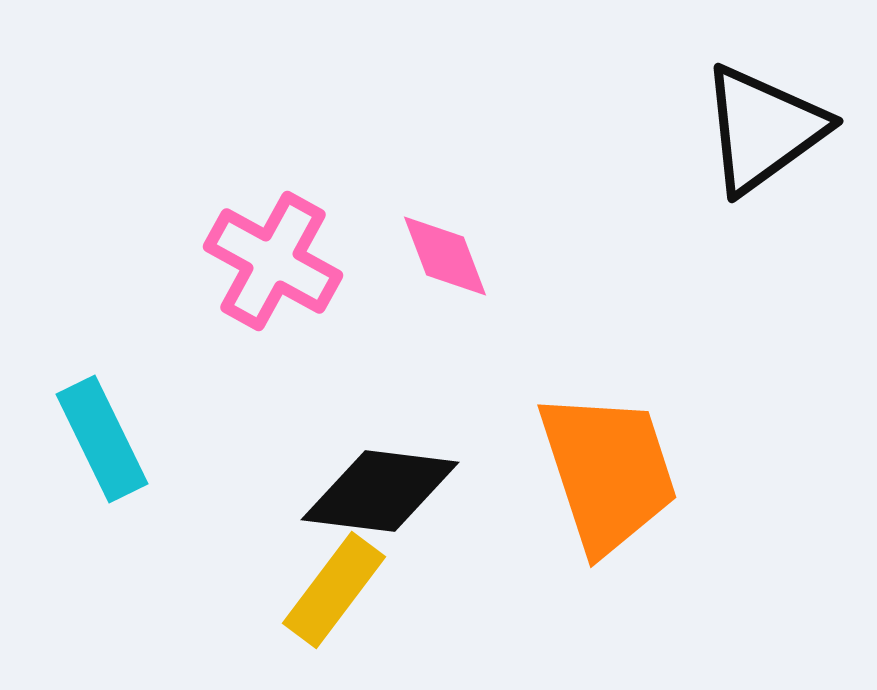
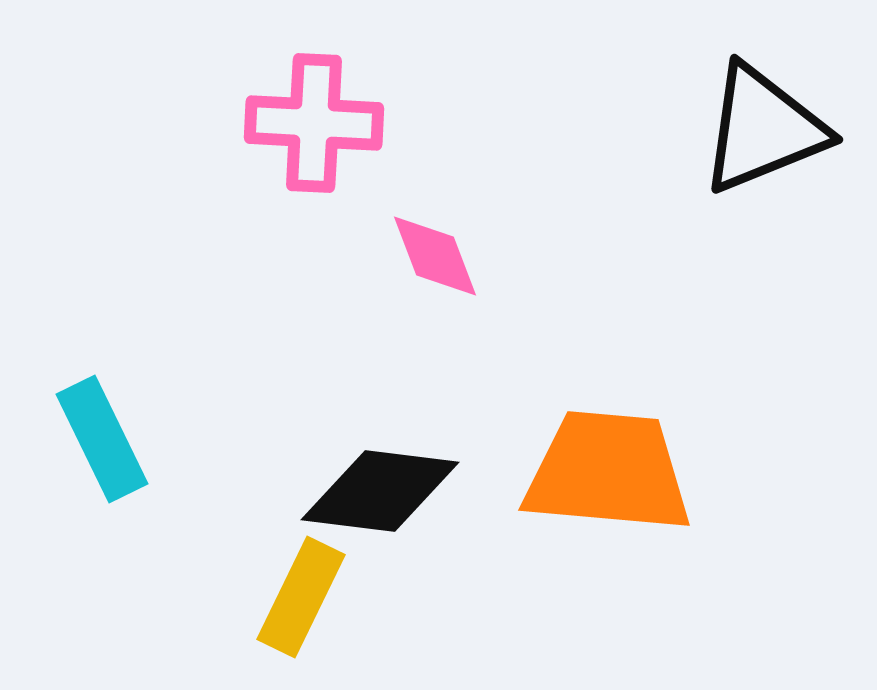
black triangle: rotated 14 degrees clockwise
pink diamond: moved 10 px left
pink cross: moved 41 px right, 138 px up; rotated 26 degrees counterclockwise
orange trapezoid: rotated 67 degrees counterclockwise
yellow rectangle: moved 33 px left, 7 px down; rotated 11 degrees counterclockwise
